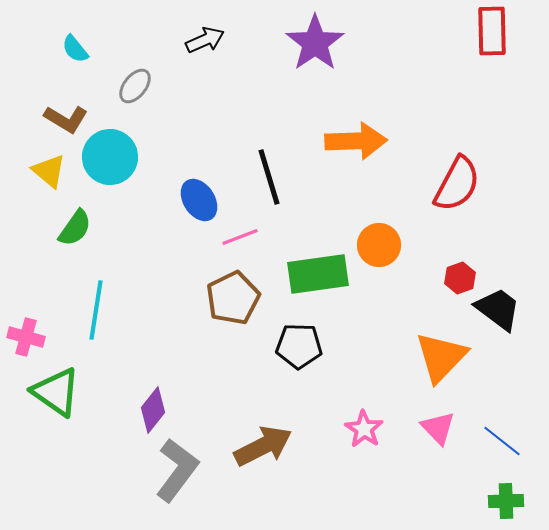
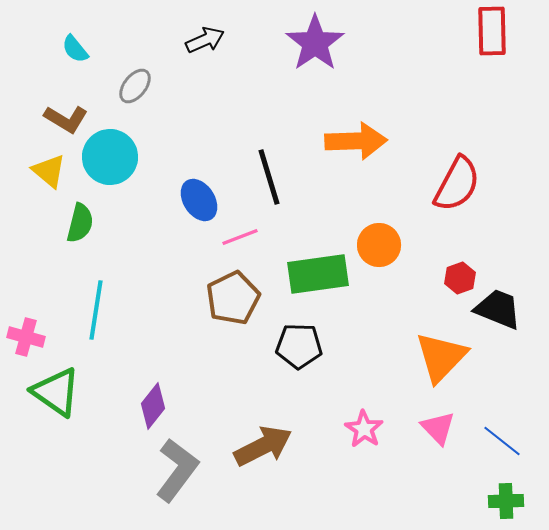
green semicircle: moved 5 px right, 5 px up; rotated 21 degrees counterclockwise
black trapezoid: rotated 15 degrees counterclockwise
purple diamond: moved 4 px up
